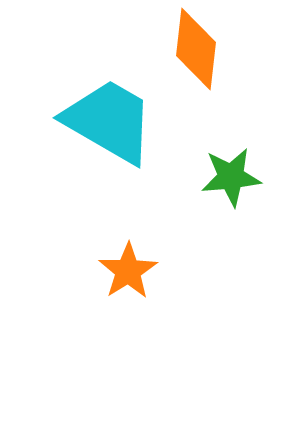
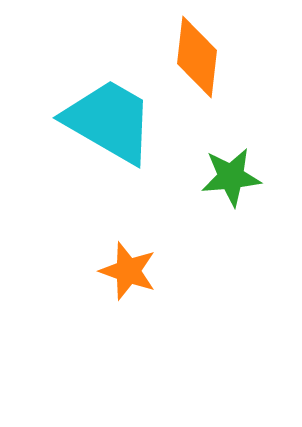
orange diamond: moved 1 px right, 8 px down
orange star: rotated 20 degrees counterclockwise
